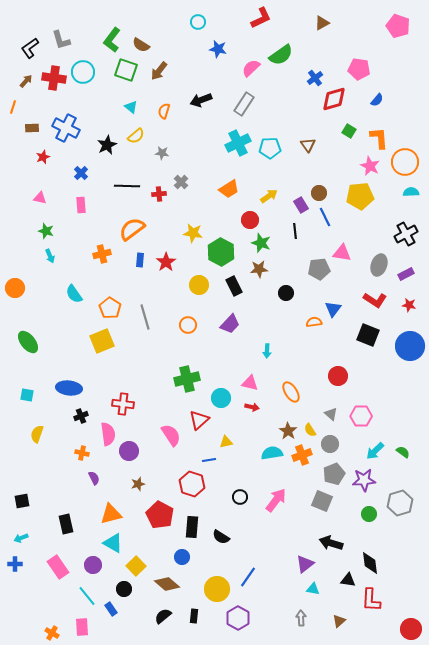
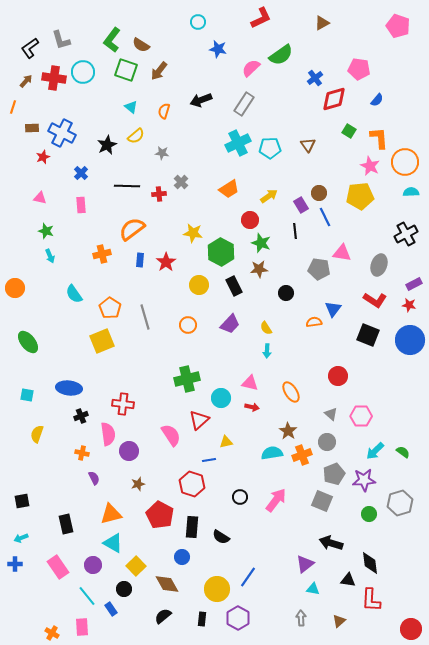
blue cross at (66, 128): moved 4 px left, 5 px down
gray pentagon at (319, 269): rotated 15 degrees clockwise
purple rectangle at (406, 274): moved 8 px right, 10 px down
blue circle at (410, 346): moved 6 px up
yellow semicircle at (310, 430): moved 44 px left, 102 px up
gray circle at (330, 444): moved 3 px left, 2 px up
brown diamond at (167, 584): rotated 20 degrees clockwise
black rectangle at (194, 616): moved 8 px right, 3 px down
